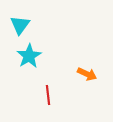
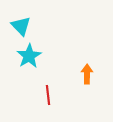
cyan triangle: moved 1 px right, 1 px down; rotated 20 degrees counterclockwise
orange arrow: rotated 114 degrees counterclockwise
